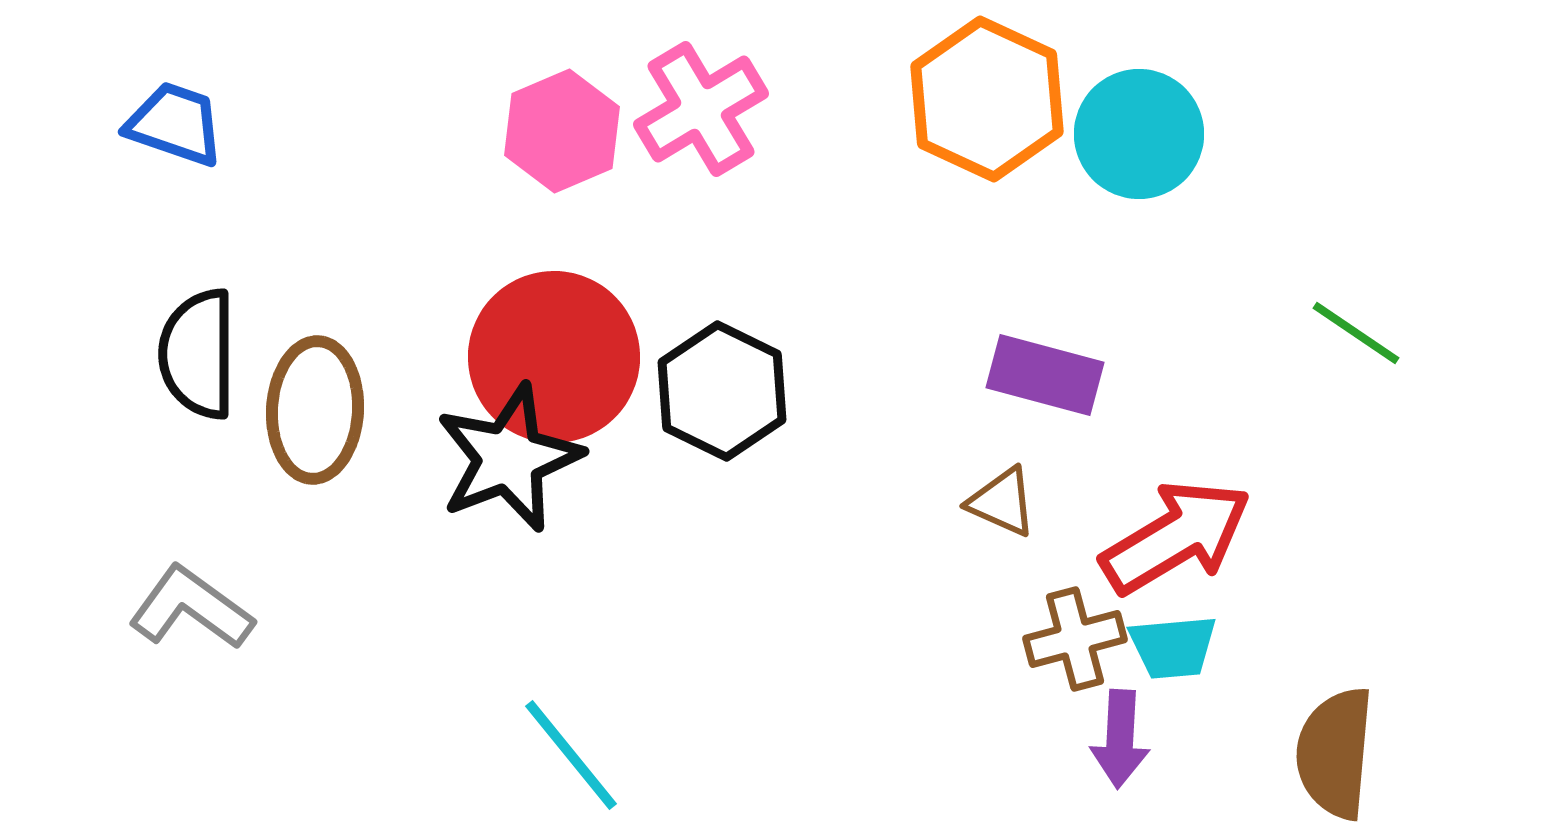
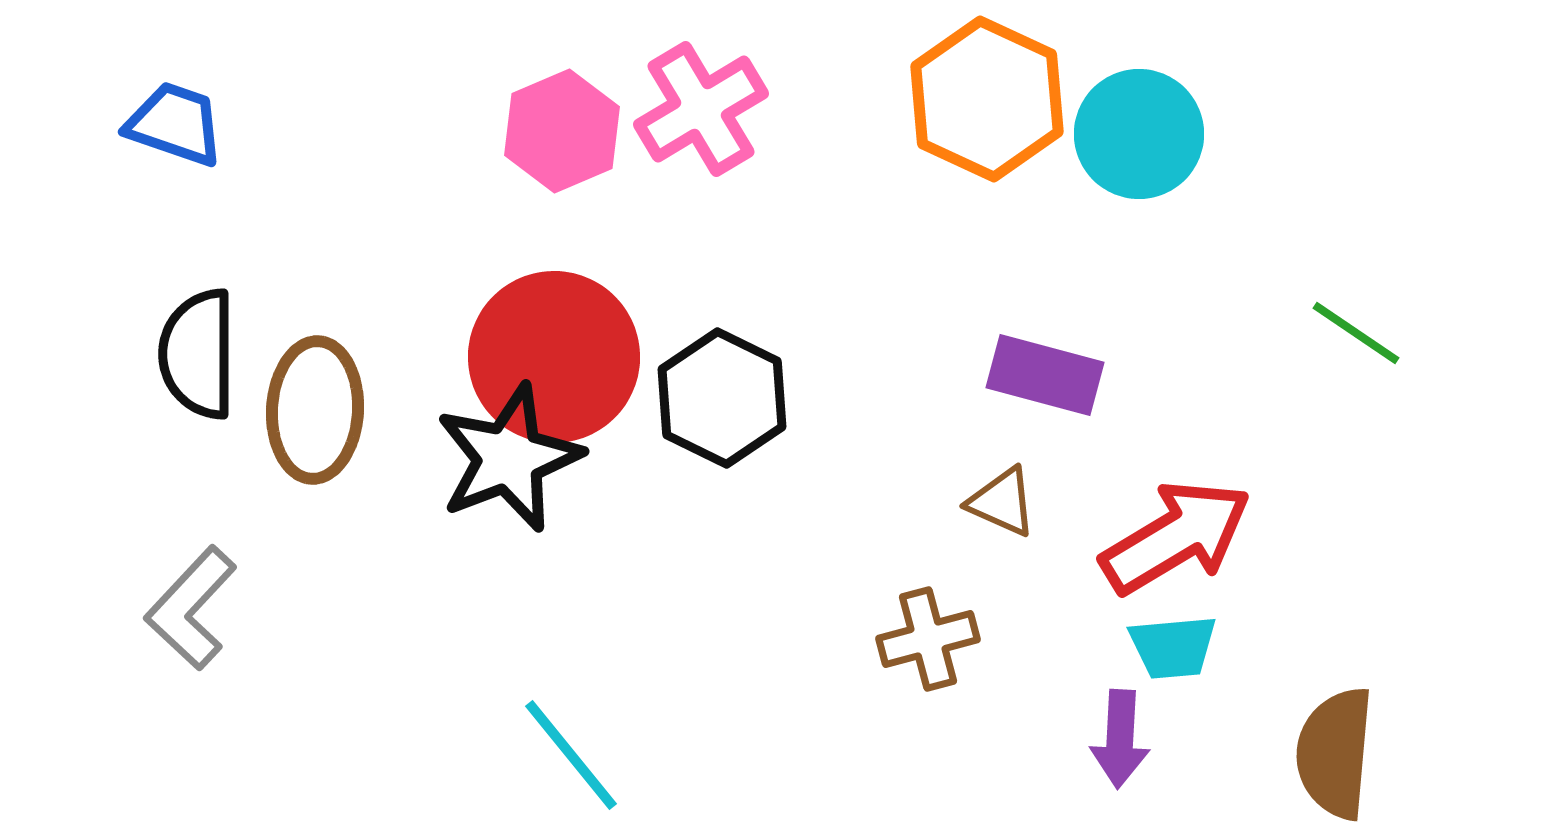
black hexagon: moved 7 px down
gray L-shape: rotated 83 degrees counterclockwise
brown cross: moved 147 px left
